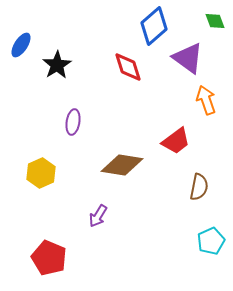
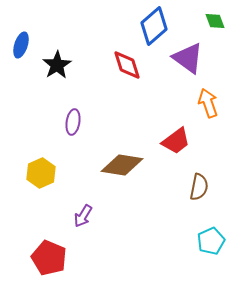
blue ellipse: rotated 15 degrees counterclockwise
red diamond: moved 1 px left, 2 px up
orange arrow: moved 2 px right, 3 px down
purple arrow: moved 15 px left
